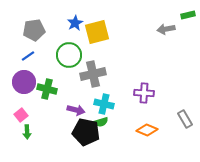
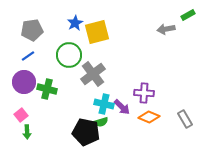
green rectangle: rotated 16 degrees counterclockwise
gray pentagon: moved 2 px left
gray cross: rotated 25 degrees counterclockwise
purple arrow: moved 46 px right, 3 px up; rotated 30 degrees clockwise
orange diamond: moved 2 px right, 13 px up
